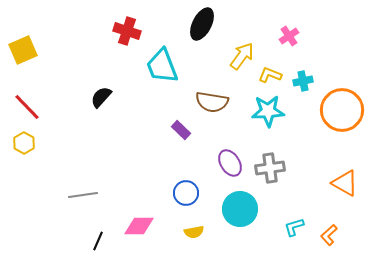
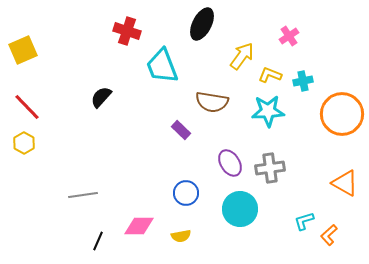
orange circle: moved 4 px down
cyan L-shape: moved 10 px right, 6 px up
yellow semicircle: moved 13 px left, 4 px down
